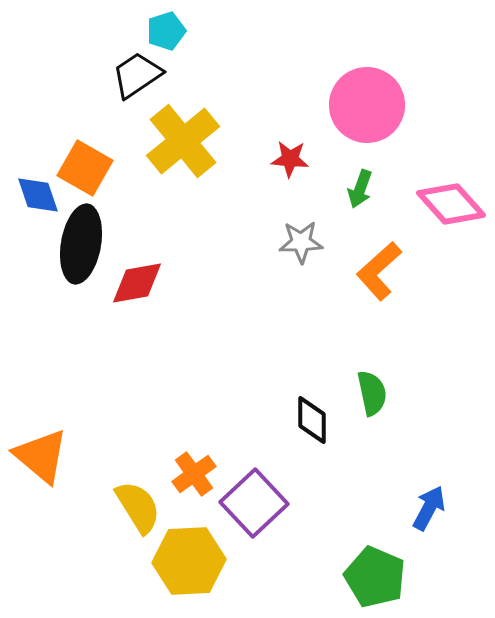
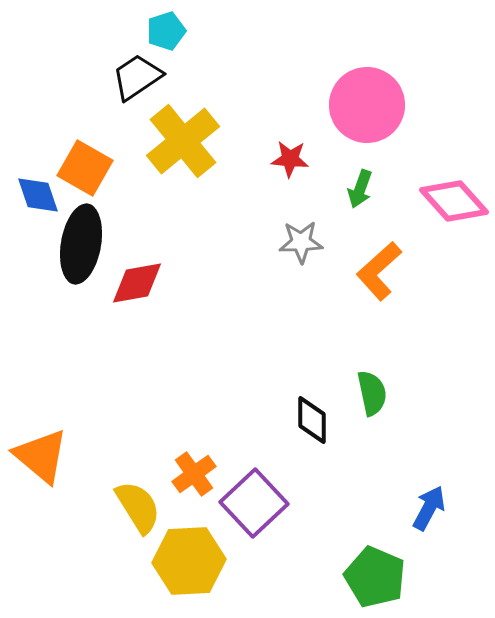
black trapezoid: moved 2 px down
pink diamond: moved 3 px right, 3 px up
